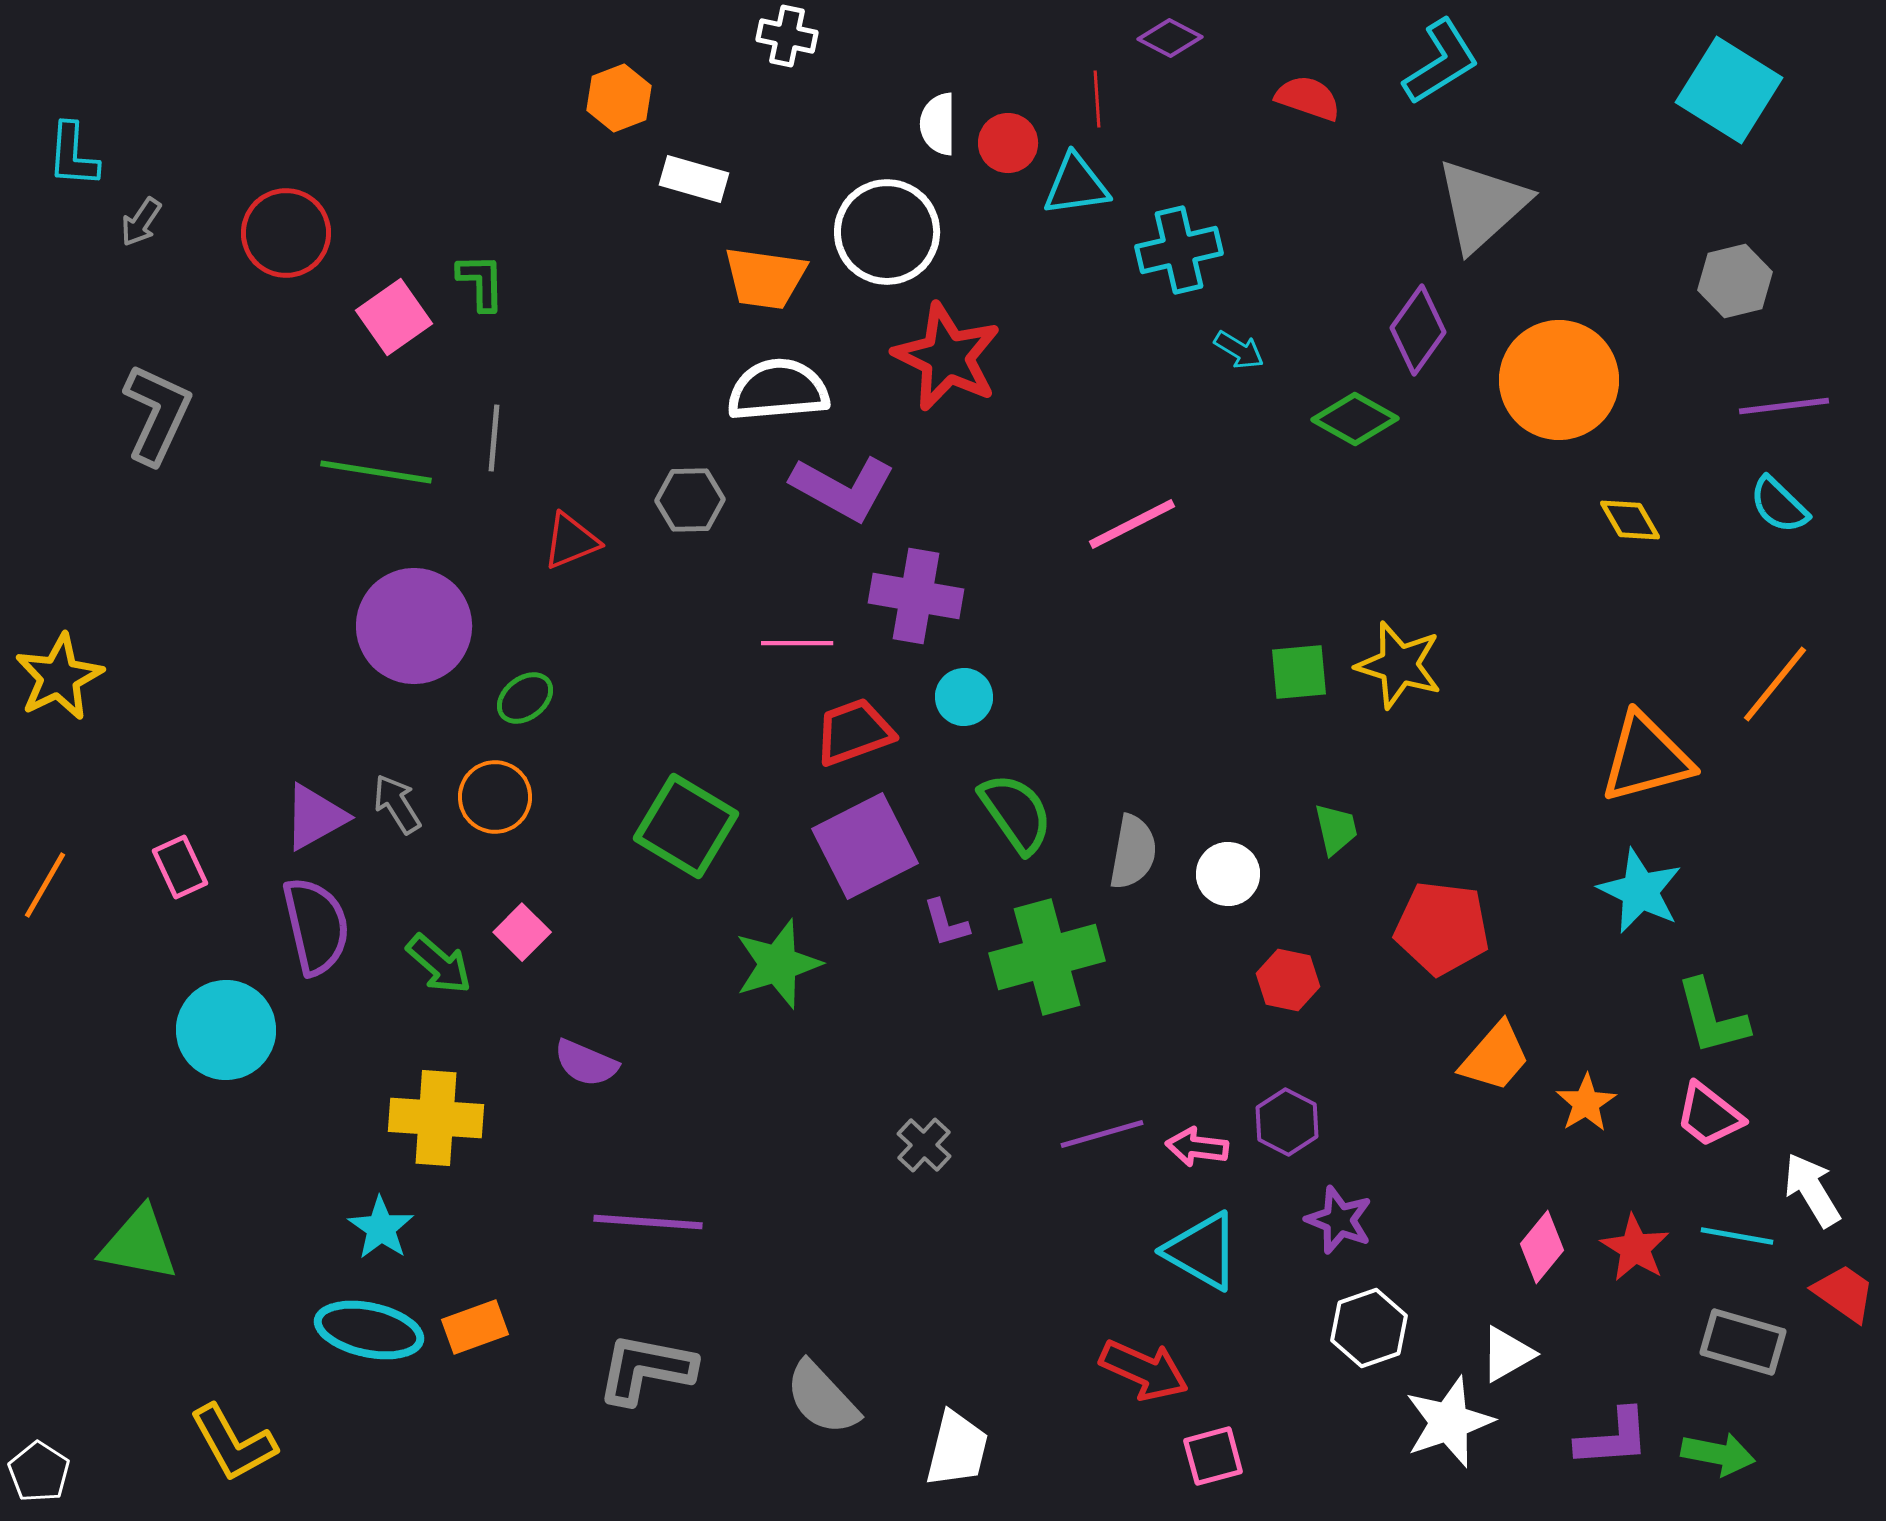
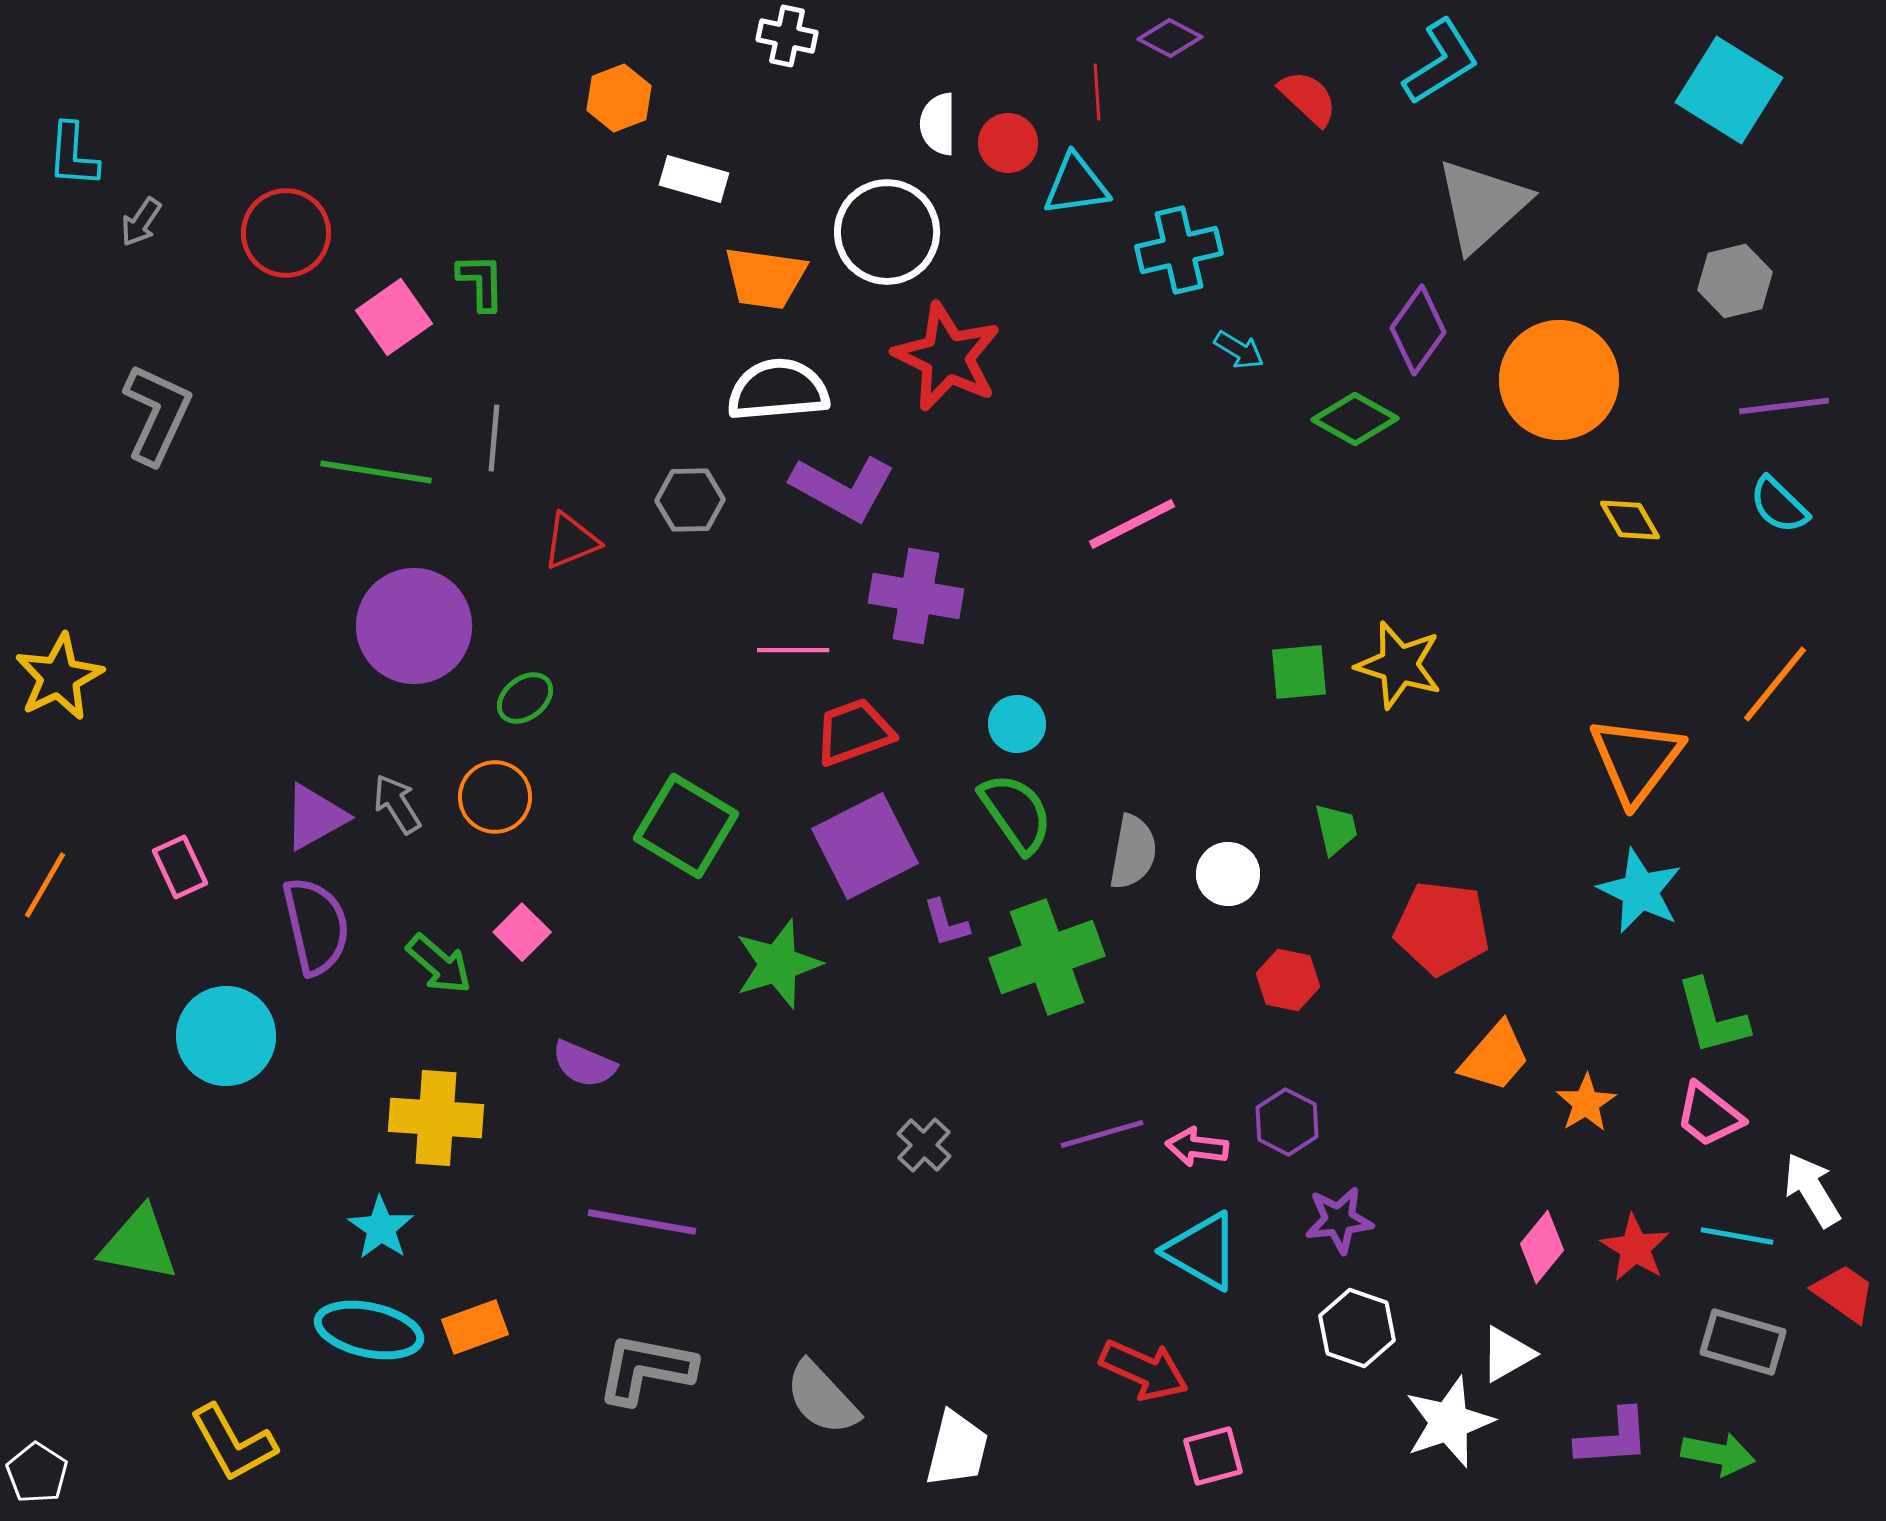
red semicircle at (1308, 98): rotated 24 degrees clockwise
red line at (1097, 99): moved 7 px up
pink line at (797, 643): moved 4 px left, 7 px down
cyan circle at (964, 697): moved 53 px right, 27 px down
orange triangle at (1646, 758): moved 10 px left, 2 px down; rotated 38 degrees counterclockwise
green cross at (1047, 957): rotated 5 degrees counterclockwise
cyan circle at (226, 1030): moved 6 px down
purple semicircle at (586, 1063): moved 2 px left, 1 px down
purple star at (1339, 1220): rotated 28 degrees counterclockwise
purple line at (648, 1222): moved 6 px left; rotated 6 degrees clockwise
white hexagon at (1369, 1328): moved 12 px left; rotated 22 degrees counterclockwise
white pentagon at (39, 1472): moved 2 px left, 1 px down
